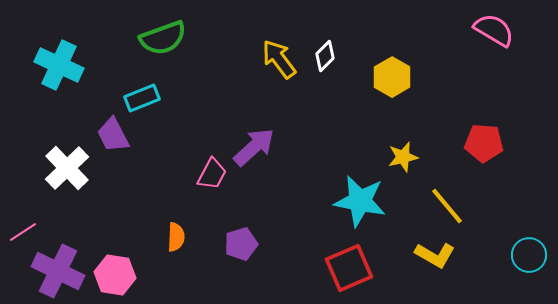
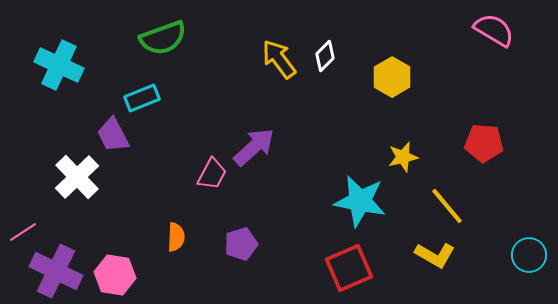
white cross: moved 10 px right, 9 px down
purple cross: moved 2 px left
